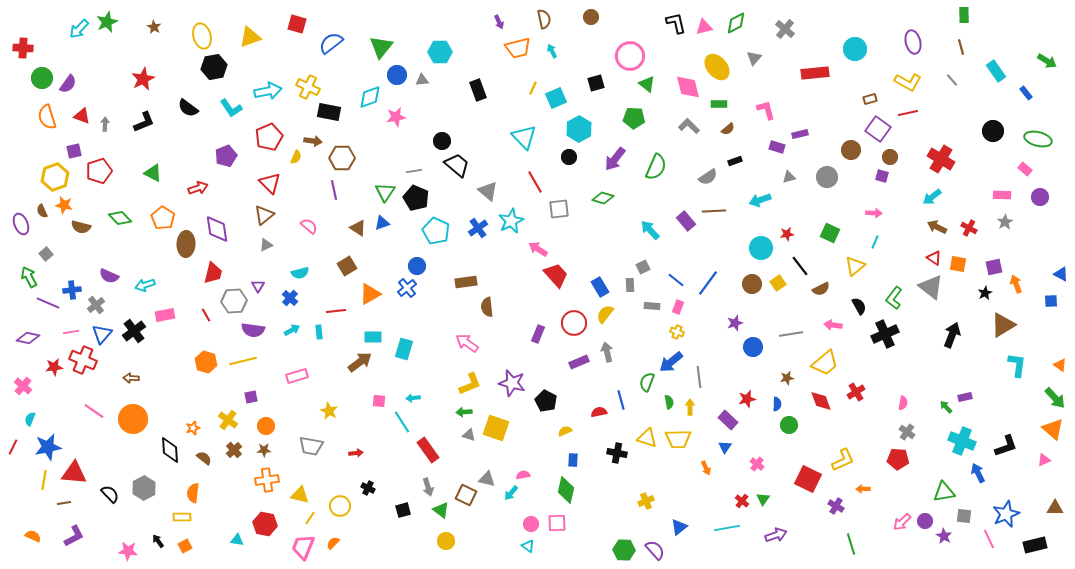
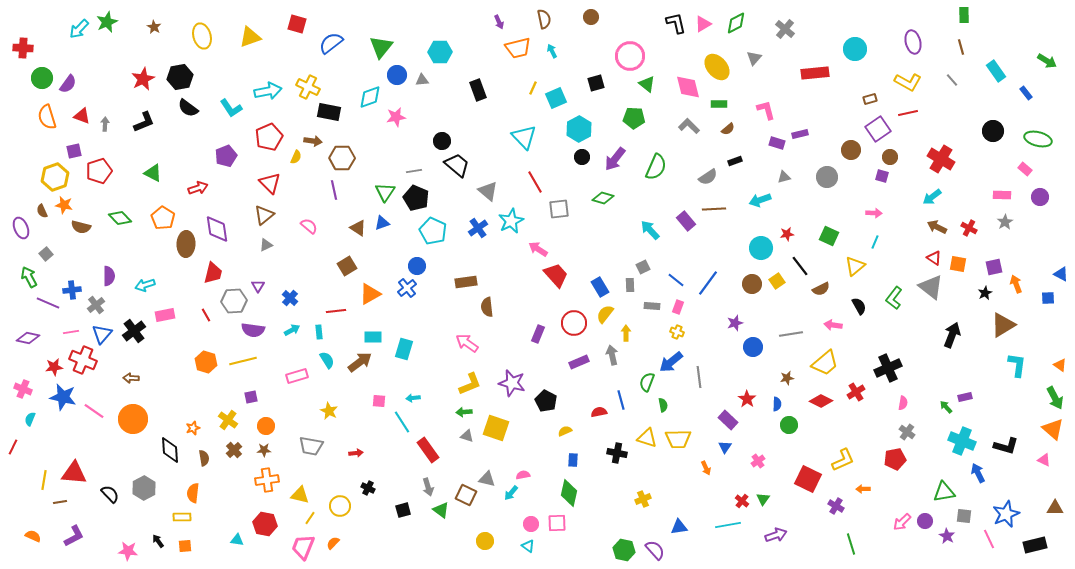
pink triangle at (704, 27): moved 1 px left, 3 px up; rotated 18 degrees counterclockwise
black hexagon at (214, 67): moved 34 px left, 10 px down
purple square at (878, 129): rotated 20 degrees clockwise
purple rectangle at (777, 147): moved 4 px up
black circle at (569, 157): moved 13 px right
gray triangle at (789, 177): moved 5 px left
brown line at (714, 211): moved 2 px up
purple ellipse at (21, 224): moved 4 px down
cyan pentagon at (436, 231): moved 3 px left
green square at (830, 233): moved 1 px left, 3 px down
cyan semicircle at (300, 273): moved 27 px right, 87 px down; rotated 108 degrees counterclockwise
purple semicircle at (109, 276): rotated 114 degrees counterclockwise
yellow square at (778, 283): moved 1 px left, 2 px up
blue square at (1051, 301): moved 3 px left, 3 px up
black cross at (885, 334): moved 3 px right, 34 px down
gray arrow at (607, 352): moved 5 px right, 3 px down
pink cross at (23, 386): moved 3 px down; rotated 18 degrees counterclockwise
green arrow at (1055, 398): rotated 15 degrees clockwise
red star at (747, 399): rotated 24 degrees counterclockwise
red diamond at (821, 401): rotated 45 degrees counterclockwise
green semicircle at (669, 402): moved 6 px left, 3 px down
yellow arrow at (690, 407): moved 64 px left, 74 px up
gray triangle at (469, 435): moved 2 px left, 1 px down
black L-shape at (1006, 446): rotated 35 degrees clockwise
blue star at (48, 447): moved 15 px right, 50 px up; rotated 24 degrees clockwise
brown semicircle at (204, 458): rotated 42 degrees clockwise
red pentagon at (898, 459): moved 3 px left; rotated 15 degrees counterclockwise
pink triangle at (1044, 460): rotated 48 degrees clockwise
pink cross at (757, 464): moved 1 px right, 3 px up; rotated 16 degrees clockwise
green diamond at (566, 490): moved 3 px right, 3 px down
yellow cross at (646, 501): moved 3 px left, 2 px up
brown line at (64, 503): moved 4 px left, 1 px up
blue triangle at (679, 527): rotated 30 degrees clockwise
cyan line at (727, 528): moved 1 px right, 3 px up
purple star at (944, 536): moved 3 px right
yellow circle at (446, 541): moved 39 px right
orange square at (185, 546): rotated 24 degrees clockwise
green hexagon at (624, 550): rotated 10 degrees clockwise
